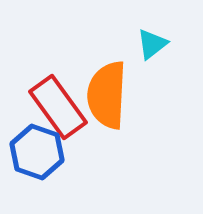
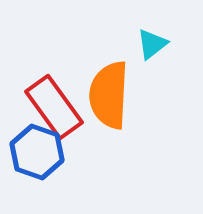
orange semicircle: moved 2 px right
red rectangle: moved 4 px left
